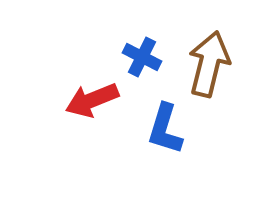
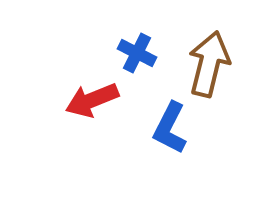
blue cross: moved 5 px left, 4 px up
blue L-shape: moved 5 px right, 1 px up; rotated 10 degrees clockwise
